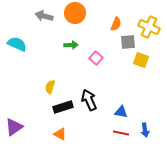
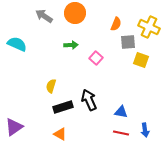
gray arrow: rotated 18 degrees clockwise
yellow semicircle: moved 1 px right, 1 px up
